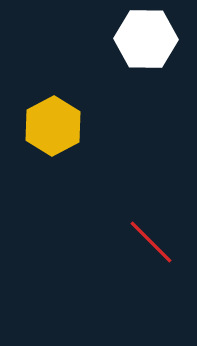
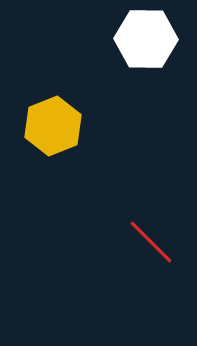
yellow hexagon: rotated 6 degrees clockwise
